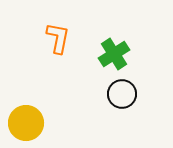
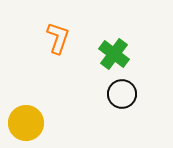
orange L-shape: rotated 8 degrees clockwise
green cross: rotated 20 degrees counterclockwise
